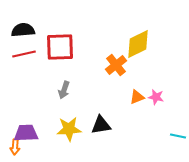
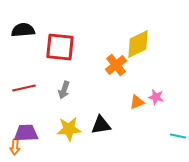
red square: rotated 8 degrees clockwise
red line: moved 34 px down
orange triangle: moved 5 px down
